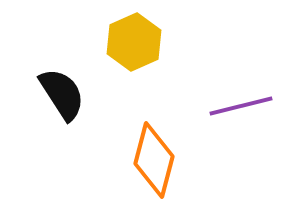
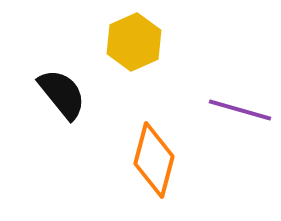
black semicircle: rotated 6 degrees counterclockwise
purple line: moved 1 px left, 4 px down; rotated 30 degrees clockwise
